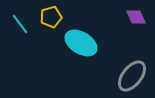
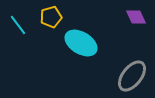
cyan line: moved 2 px left, 1 px down
